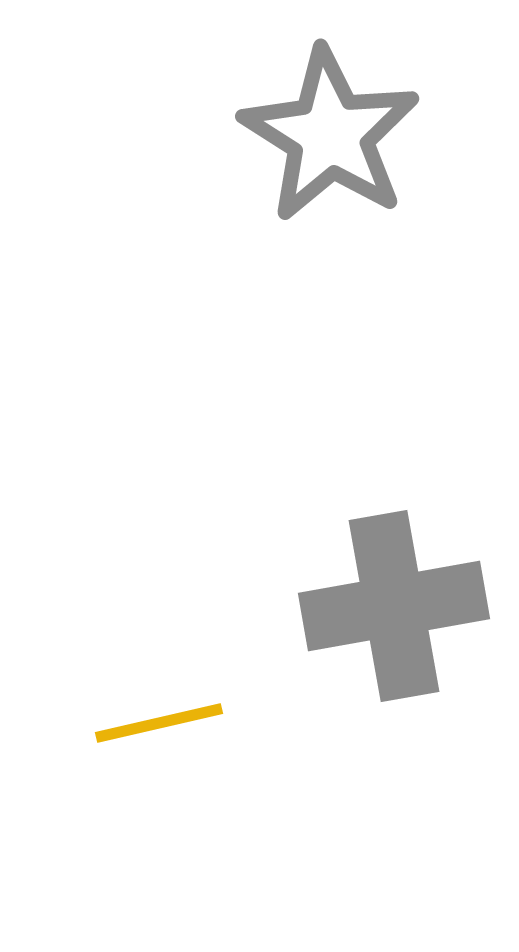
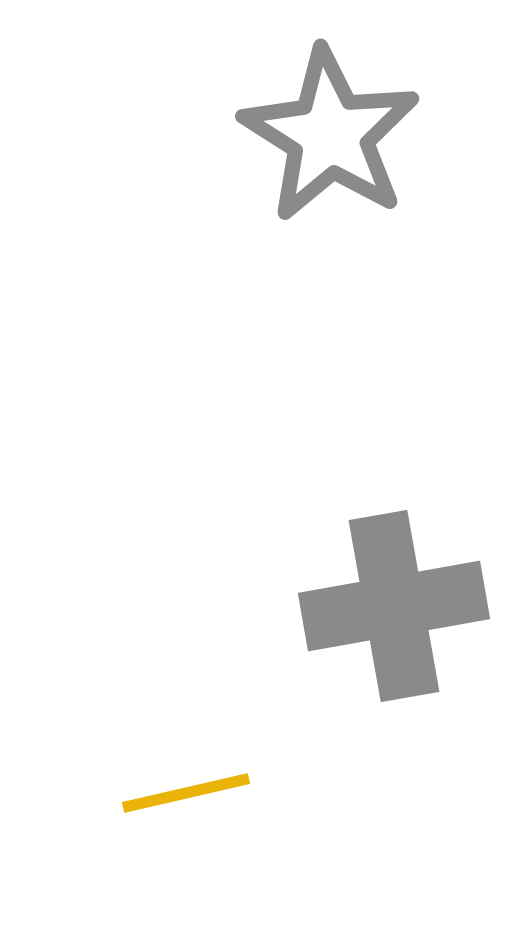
yellow line: moved 27 px right, 70 px down
